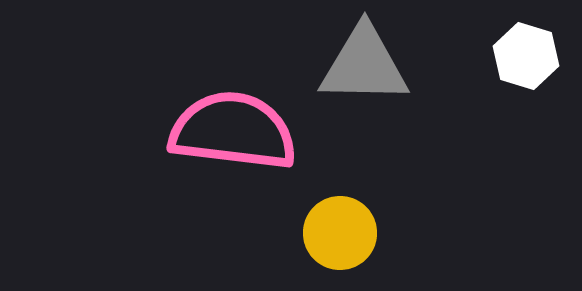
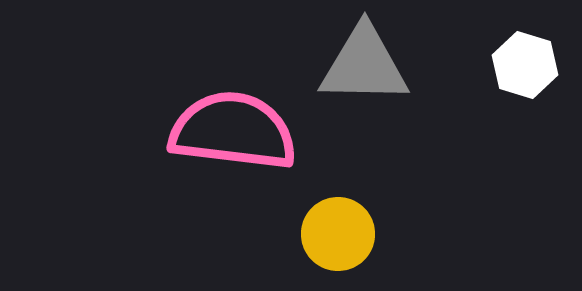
white hexagon: moved 1 px left, 9 px down
yellow circle: moved 2 px left, 1 px down
